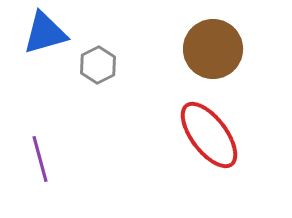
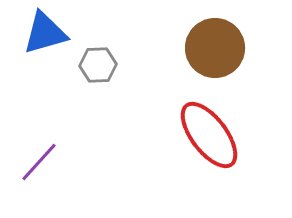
brown circle: moved 2 px right, 1 px up
gray hexagon: rotated 24 degrees clockwise
purple line: moved 1 px left, 3 px down; rotated 57 degrees clockwise
